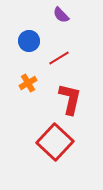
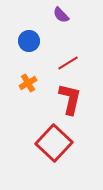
red line: moved 9 px right, 5 px down
red square: moved 1 px left, 1 px down
